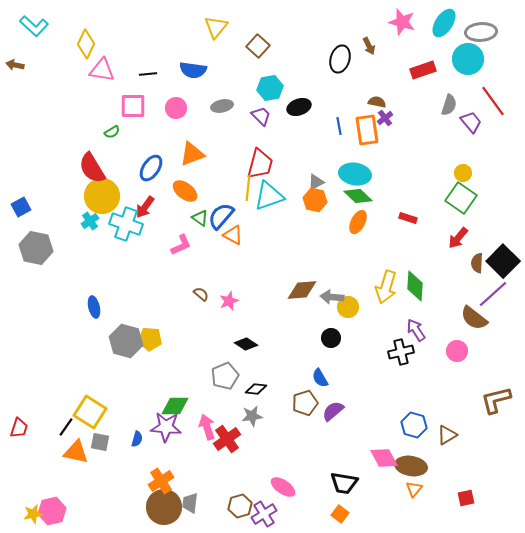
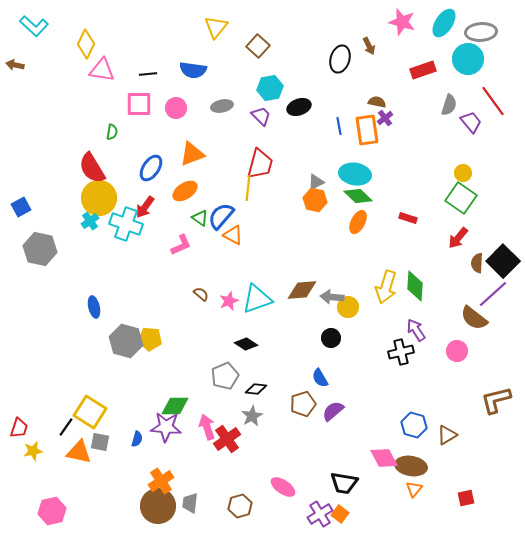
pink square at (133, 106): moved 6 px right, 2 px up
green semicircle at (112, 132): rotated 49 degrees counterclockwise
orange ellipse at (185, 191): rotated 70 degrees counterclockwise
yellow circle at (102, 196): moved 3 px left, 2 px down
cyan triangle at (269, 196): moved 12 px left, 103 px down
gray hexagon at (36, 248): moved 4 px right, 1 px down
brown pentagon at (305, 403): moved 2 px left, 1 px down
gray star at (252, 416): rotated 20 degrees counterclockwise
orange triangle at (76, 452): moved 3 px right
brown circle at (164, 507): moved 6 px left, 1 px up
yellow star at (33, 514): moved 63 px up
purple cross at (264, 514): moved 56 px right
